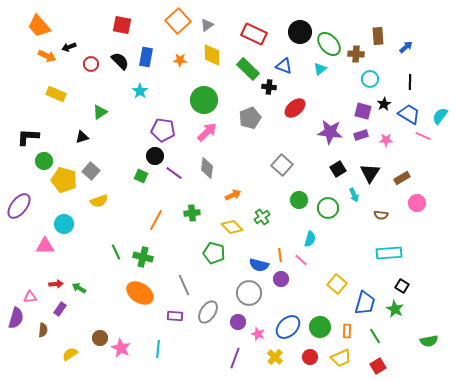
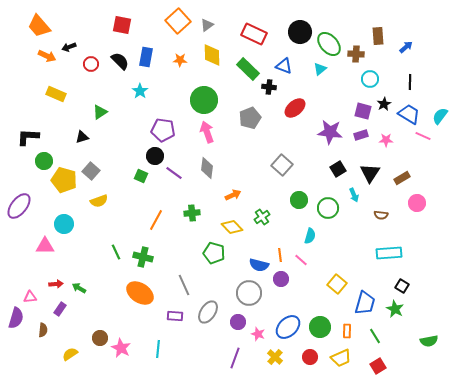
pink arrow at (207, 132): rotated 65 degrees counterclockwise
cyan semicircle at (310, 239): moved 3 px up
